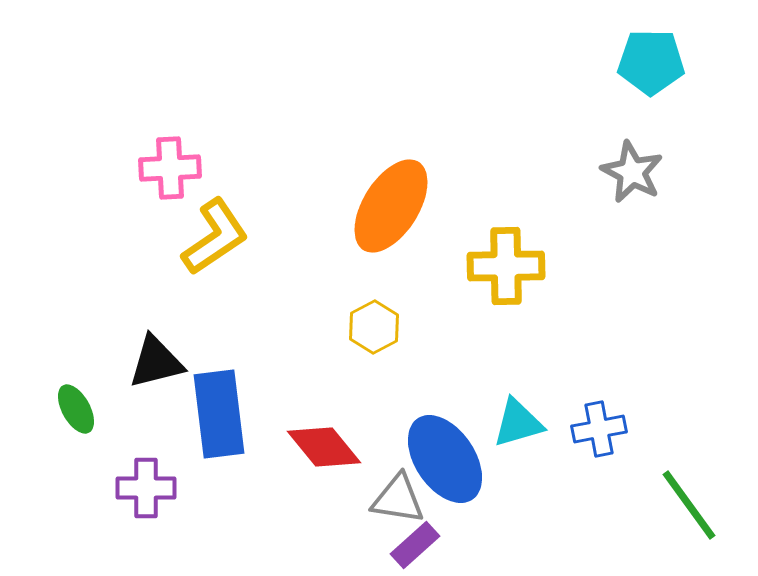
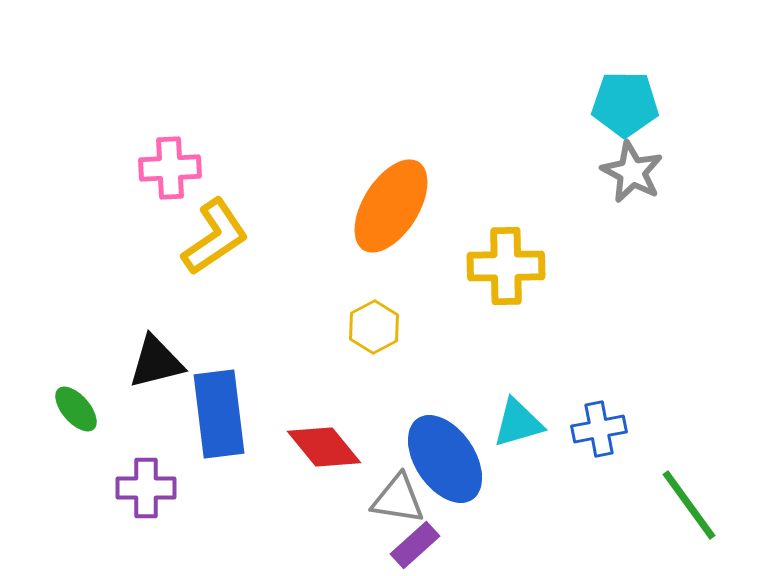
cyan pentagon: moved 26 px left, 42 px down
green ellipse: rotated 12 degrees counterclockwise
